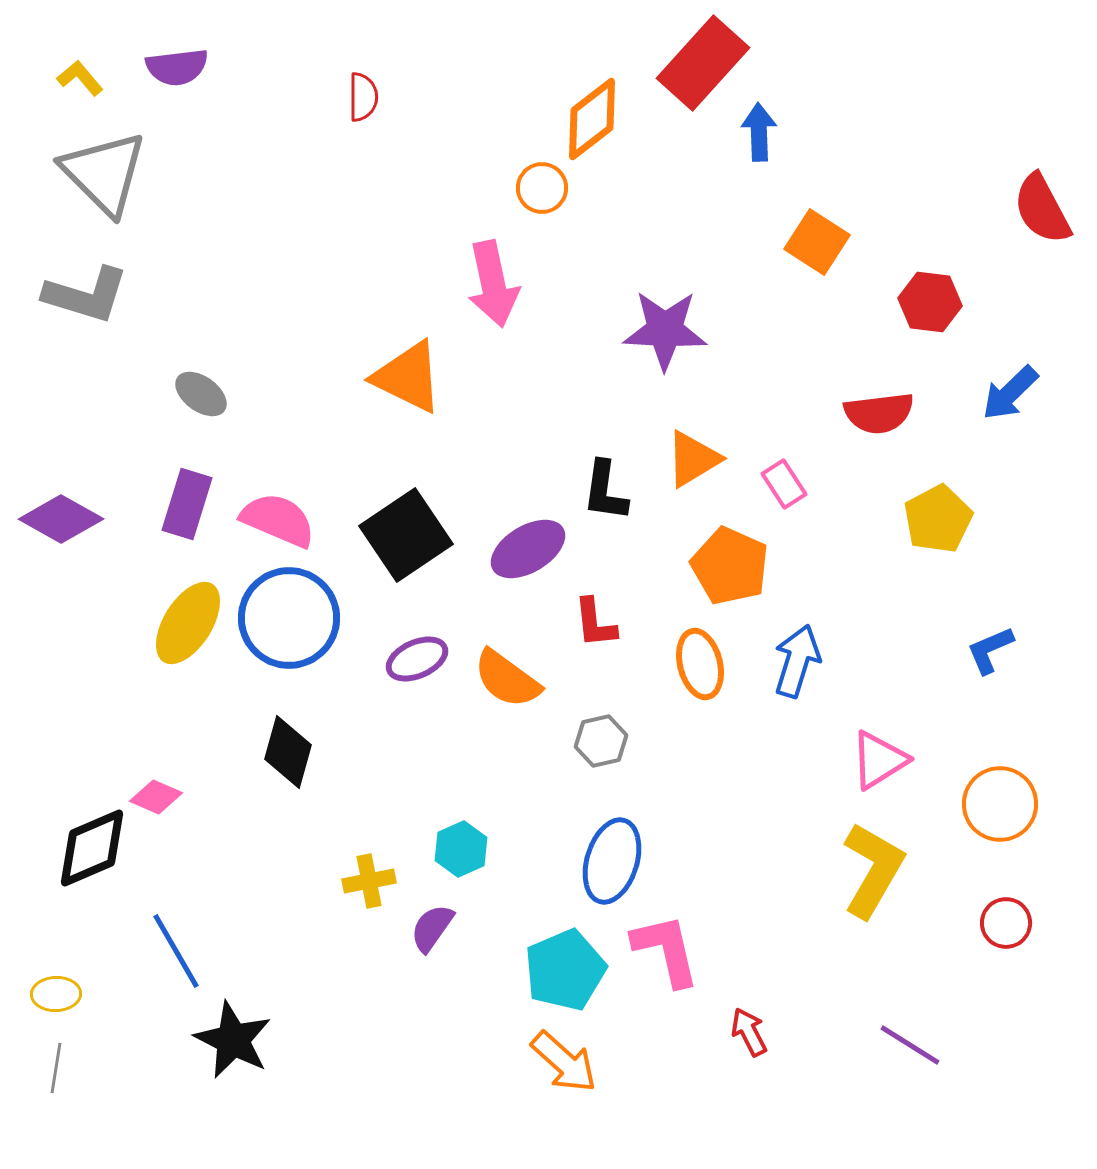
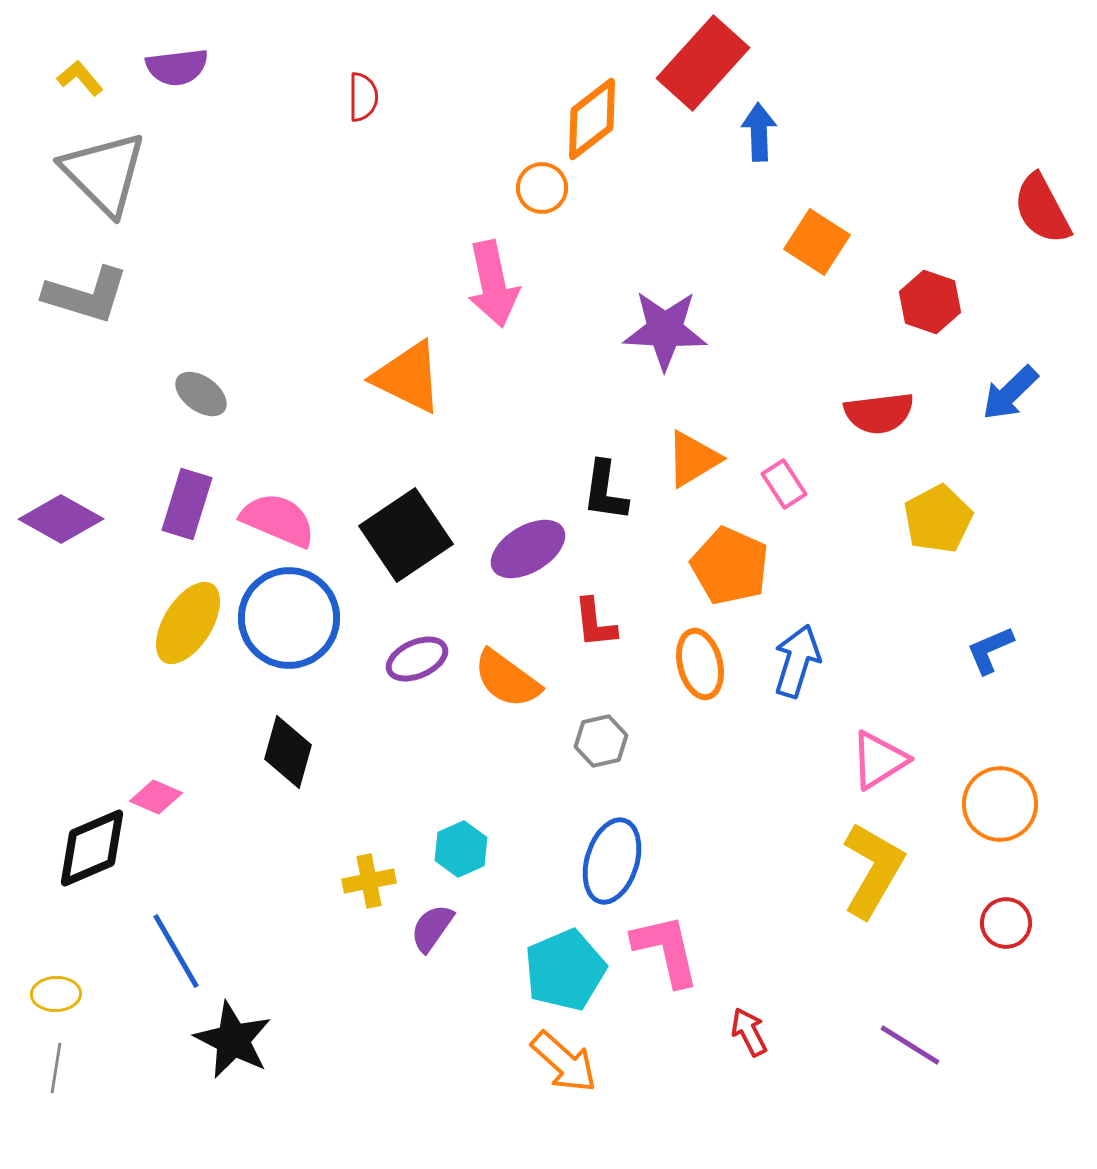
red hexagon at (930, 302): rotated 12 degrees clockwise
